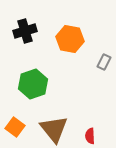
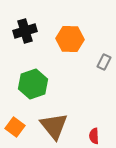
orange hexagon: rotated 8 degrees counterclockwise
brown triangle: moved 3 px up
red semicircle: moved 4 px right
